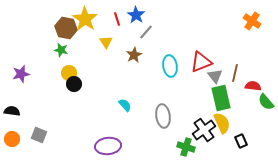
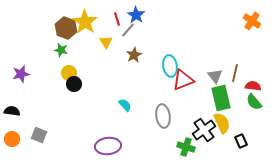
yellow star: moved 3 px down
brown hexagon: rotated 10 degrees clockwise
gray line: moved 18 px left, 2 px up
red triangle: moved 18 px left, 18 px down
green semicircle: moved 12 px left
